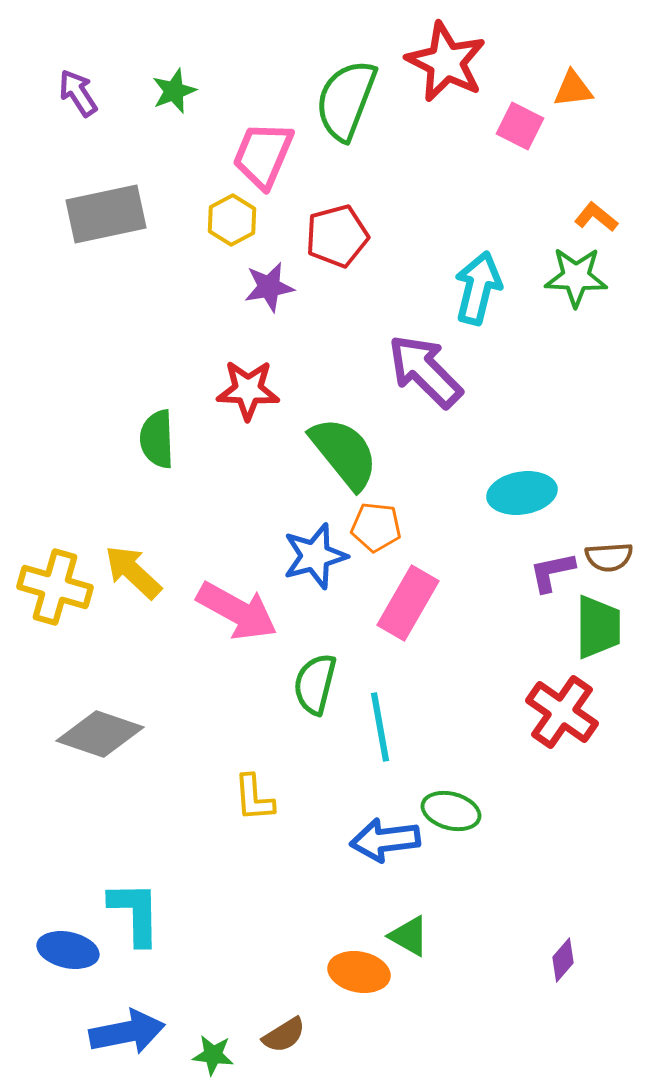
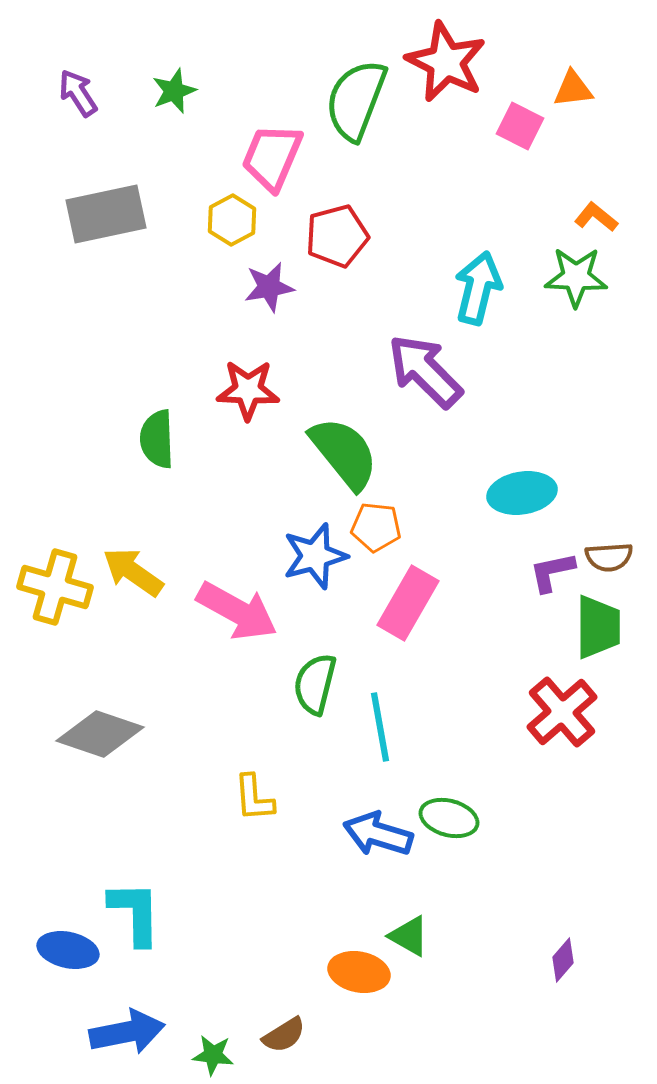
green semicircle at (346, 100): moved 10 px right
pink trapezoid at (263, 155): moved 9 px right, 2 px down
yellow arrow at (133, 572): rotated 8 degrees counterclockwise
red cross at (562, 712): rotated 14 degrees clockwise
green ellipse at (451, 811): moved 2 px left, 7 px down
blue arrow at (385, 840): moved 7 px left, 6 px up; rotated 24 degrees clockwise
